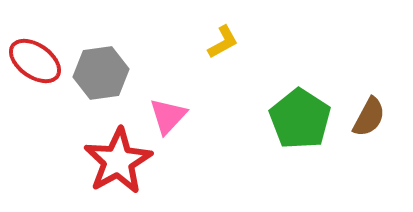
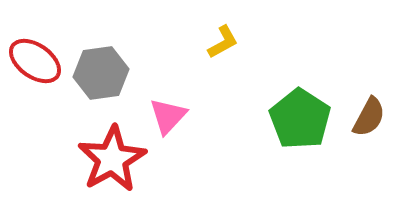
red star: moved 6 px left, 2 px up
